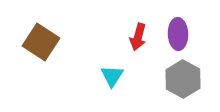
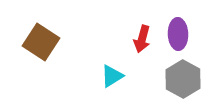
red arrow: moved 4 px right, 2 px down
cyan triangle: rotated 25 degrees clockwise
